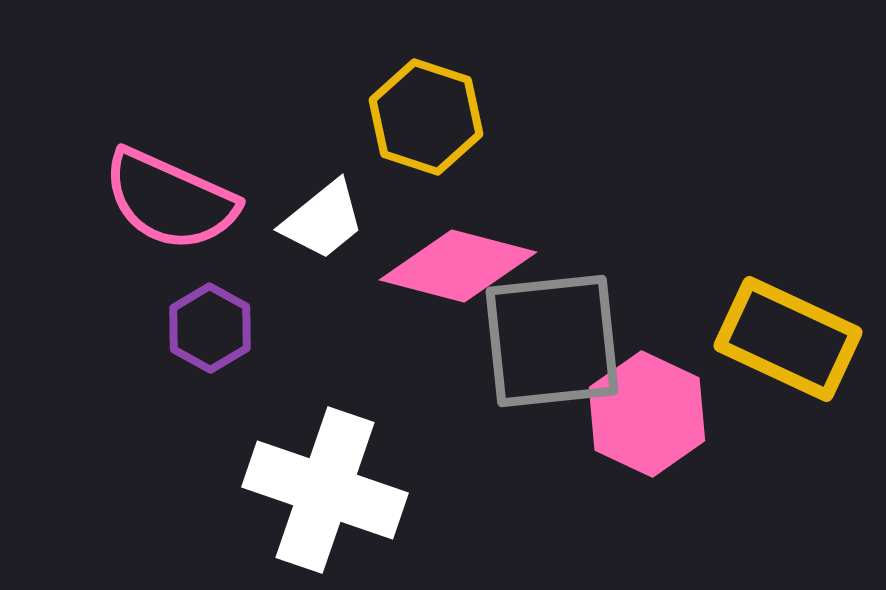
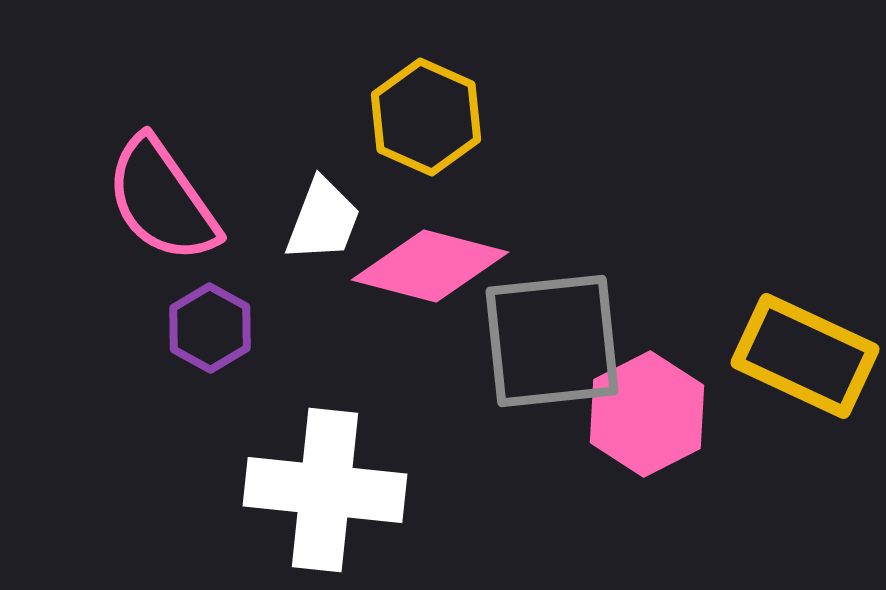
yellow hexagon: rotated 6 degrees clockwise
pink semicircle: moved 8 px left; rotated 31 degrees clockwise
white trapezoid: rotated 30 degrees counterclockwise
pink diamond: moved 28 px left
yellow rectangle: moved 17 px right, 17 px down
pink hexagon: rotated 8 degrees clockwise
white cross: rotated 13 degrees counterclockwise
